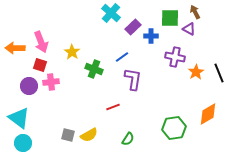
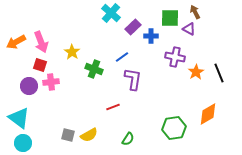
orange arrow: moved 1 px right, 6 px up; rotated 30 degrees counterclockwise
